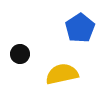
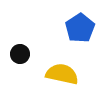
yellow semicircle: rotated 24 degrees clockwise
